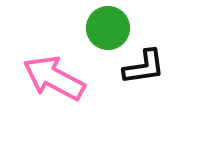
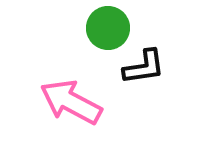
pink arrow: moved 17 px right, 24 px down
